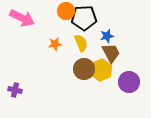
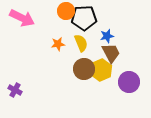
orange star: moved 3 px right
purple cross: rotated 16 degrees clockwise
